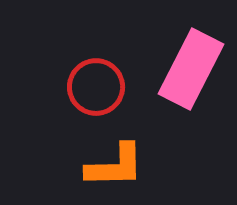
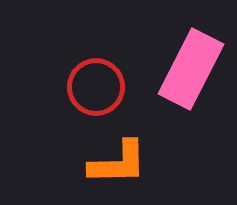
orange L-shape: moved 3 px right, 3 px up
